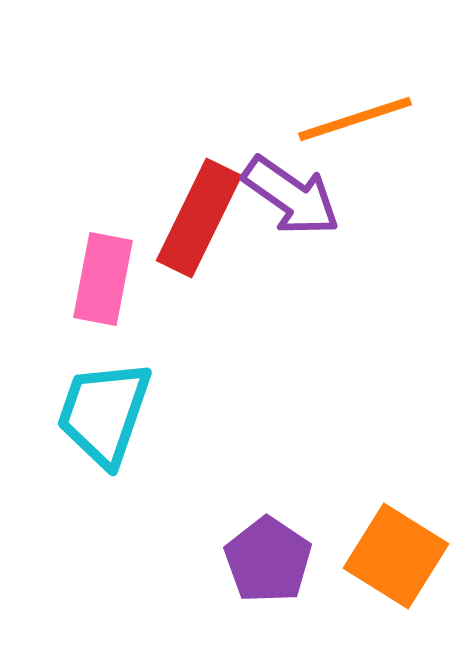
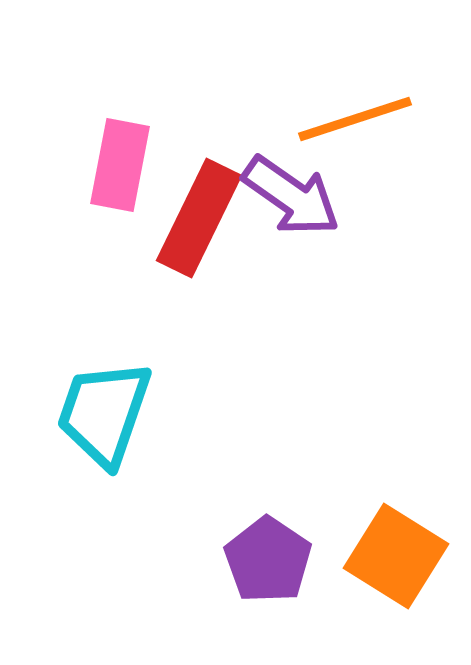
pink rectangle: moved 17 px right, 114 px up
